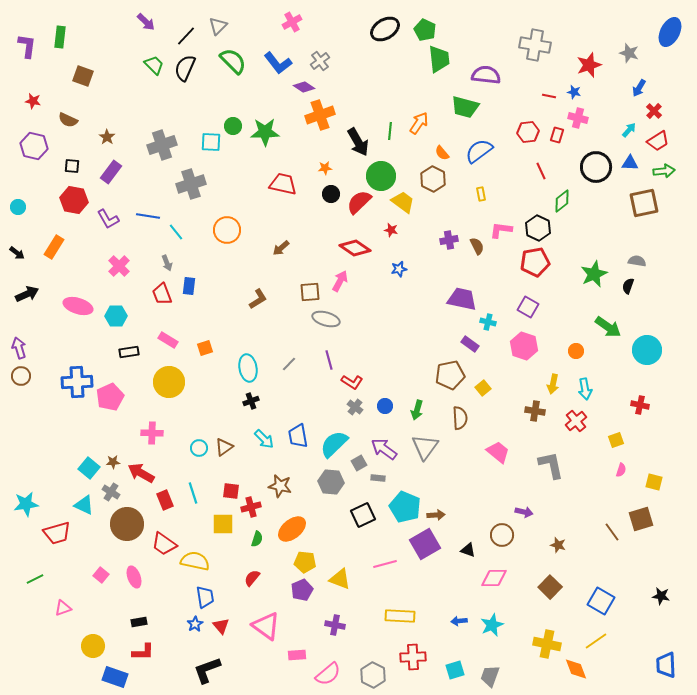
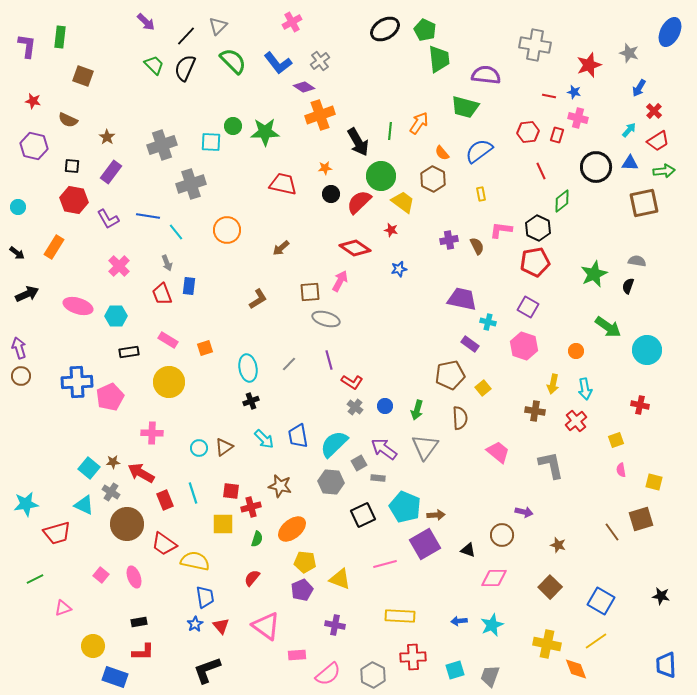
pink semicircle at (621, 470): rotated 152 degrees clockwise
